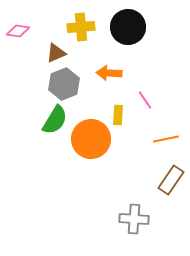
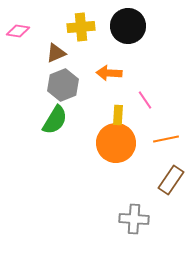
black circle: moved 1 px up
gray hexagon: moved 1 px left, 1 px down
orange circle: moved 25 px right, 4 px down
